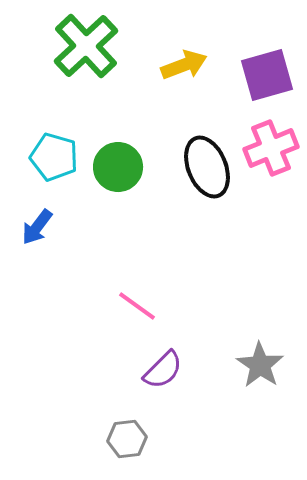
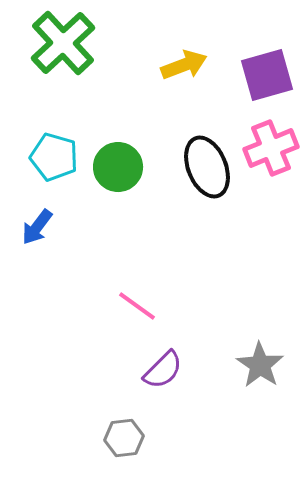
green cross: moved 23 px left, 3 px up
gray hexagon: moved 3 px left, 1 px up
